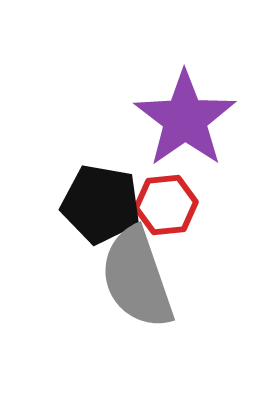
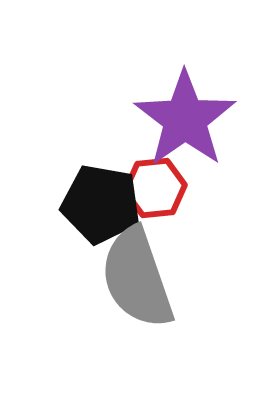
red hexagon: moved 11 px left, 17 px up
